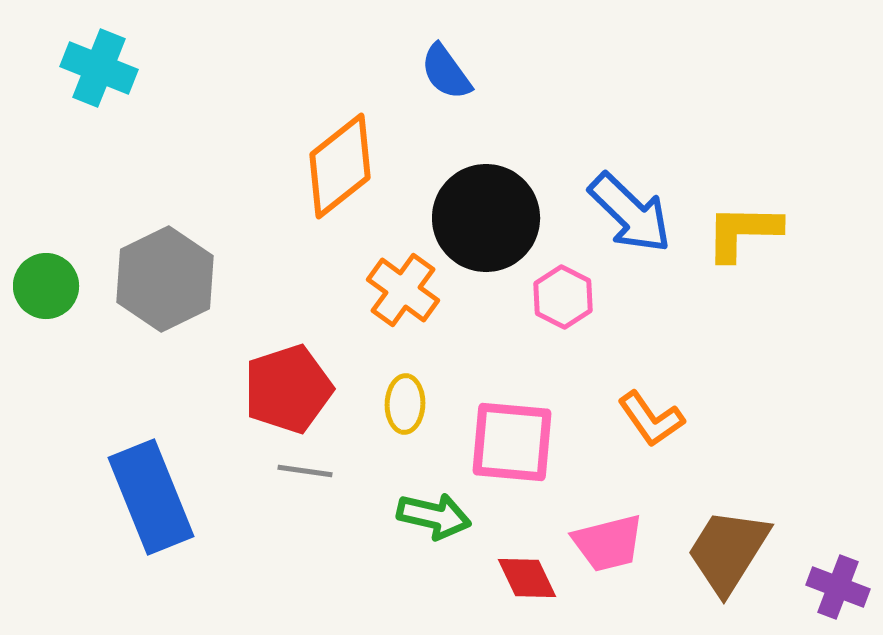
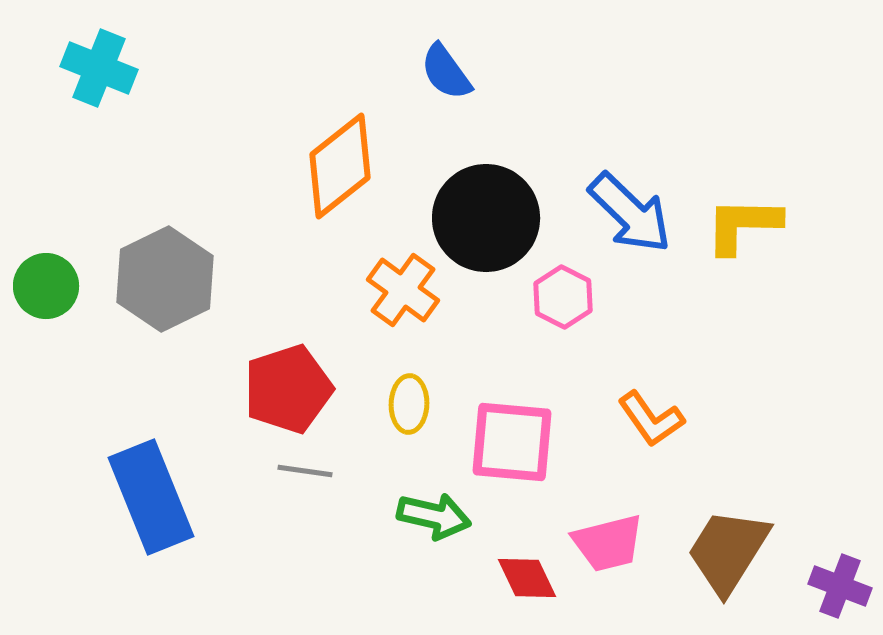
yellow L-shape: moved 7 px up
yellow ellipse: moved 4 px right
purple cross: moved 2 px right, 1 px up
